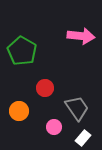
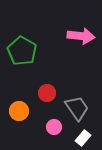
red circle: moved 2 px right, 5 px down
